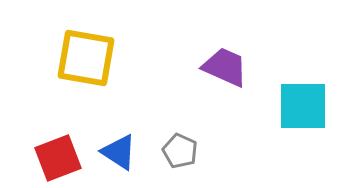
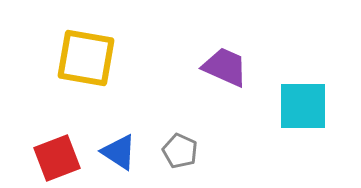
red square: moved 1 px left
